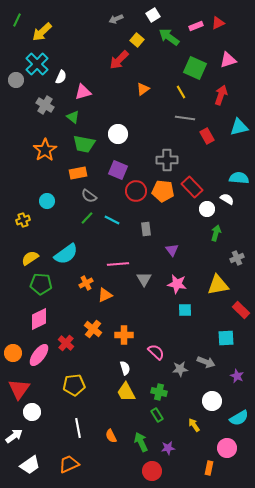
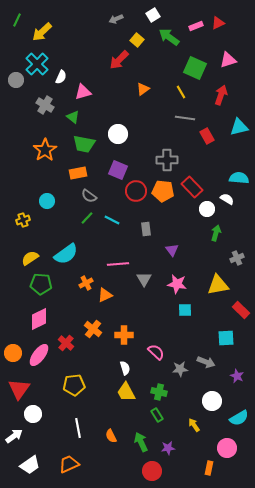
white circle at (32, 412): moved 1 px right, 2 px down
